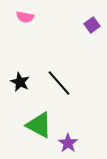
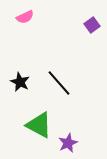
pink semicircle: rotated 36 degrees counterclockwise
purple star: rotated 12 degrees clockwise
